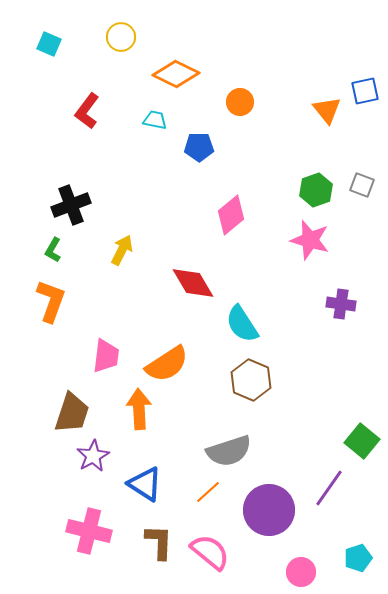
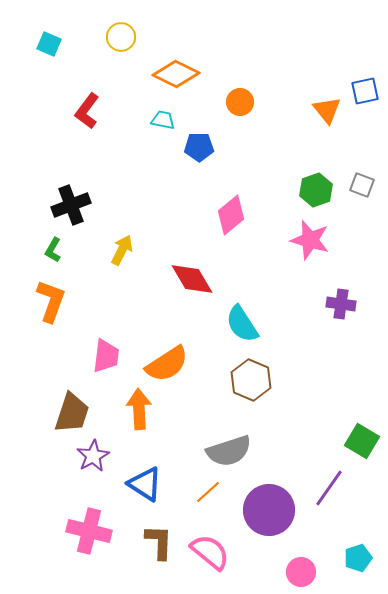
cyan trapezoid: moved 8 px right
red diamond: moved 1 px left, 4 px up
green square: rotated 8 degrees counterclockwise
